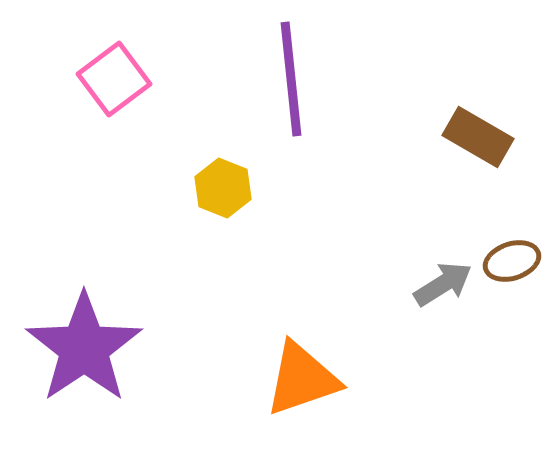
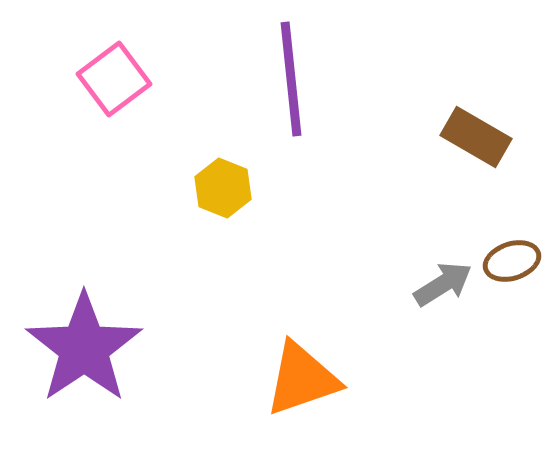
brown rectangle: moved 2 px left
